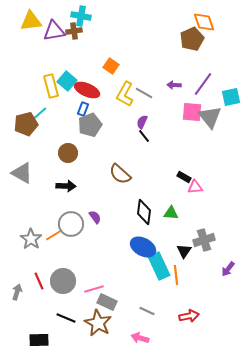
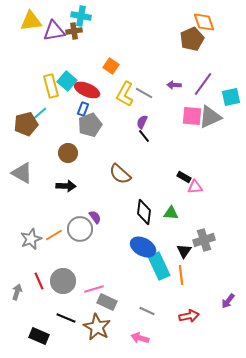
pink square at (192, 112): moved 4 px down
gray triangle at (210, 117): rotated 45 degrees clockwise
gray circle at (71, 224): moved 9 px right, 5 px down
gray star at (31, 239): rotated 15 degrees clockwise
purple arrow at (228, 269): moved 32 px down
orange line at (176, 275): moved 5 px right
brown star at (98, 323): moved 1 px left, 4 px down
black rectangle at (39, 340): moved 4 px up; rotated 24 degrees clockwise
